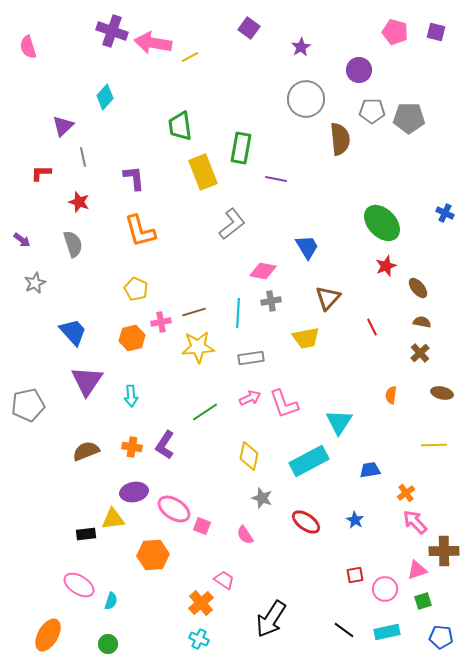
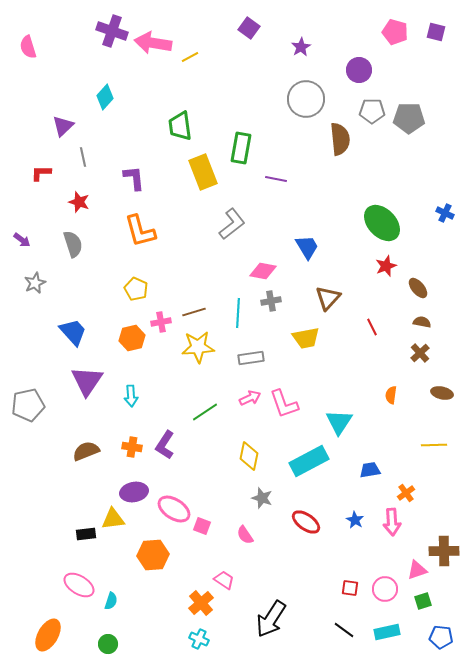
pink arrow at (415, 522): moved 23 px left; rotated 140 degrees counterclockwise
red square at (355, 575): moved 5 px left, 13 px down; rotated 18 degrees clockwise
